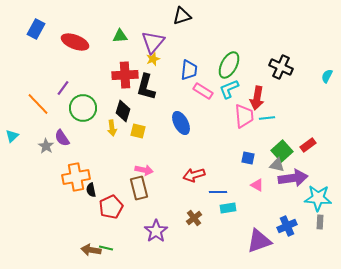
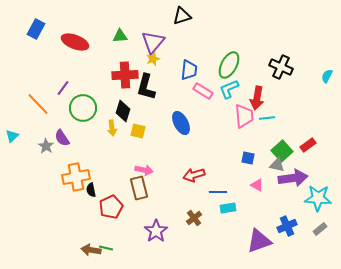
gray rectangle at (320, 222): moved 7 px down; rotated 48 degrees clockwise
